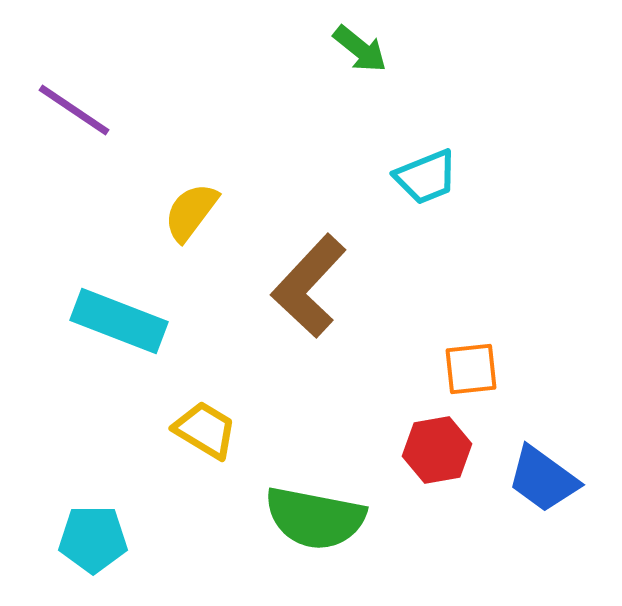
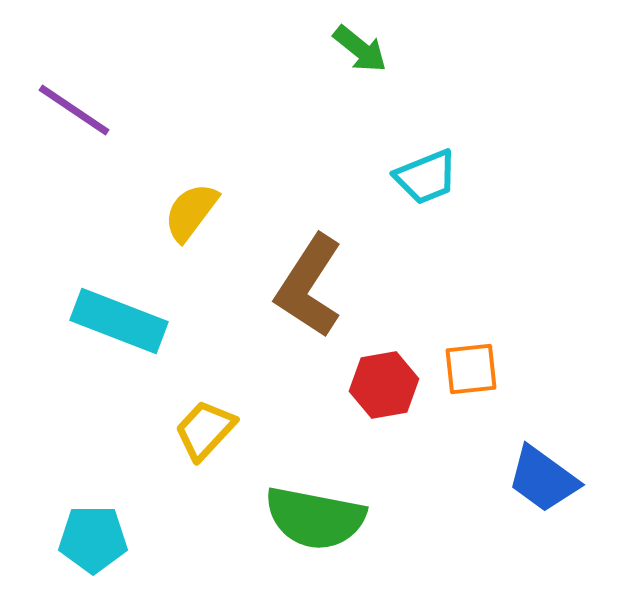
brown L-shape: rotated 10 degrees counterclockwise
yellow trapezoid: rotated 78 degrees counterclockwise
red hexagon: moved 53 px left, 65 px up
